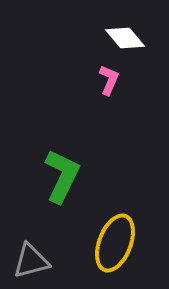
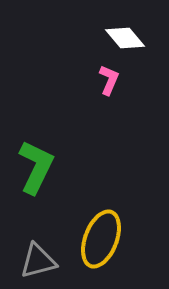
green L-shape: moved 26 px left, 9 px up
yellow ellipse: moved 14 px left, 4 px up
gray triangle: moved 7 px right
